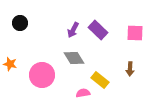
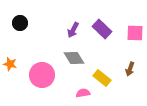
purple rectangle: moved 4 px right, 1 px up
brown arrow: rotated 16 degrees clockwise
yellow rectangle: moved 2 px right, 2 px up
